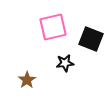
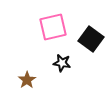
black square: rotated 15 degrees clockwise
black star: moved 3 px left; rotated 18 degrees clockwise
